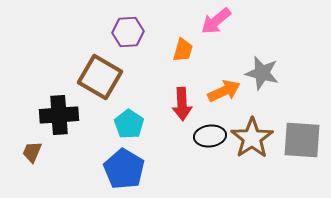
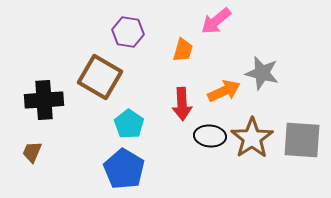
purple hexagon: rotated 12 degrees clockwise
black cross: moved 15 px left, 15 px up
black ellipse: rotated 12 degrees clockwise
